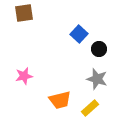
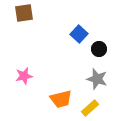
orange trapezoid: moved 1 px right, 1 px up
